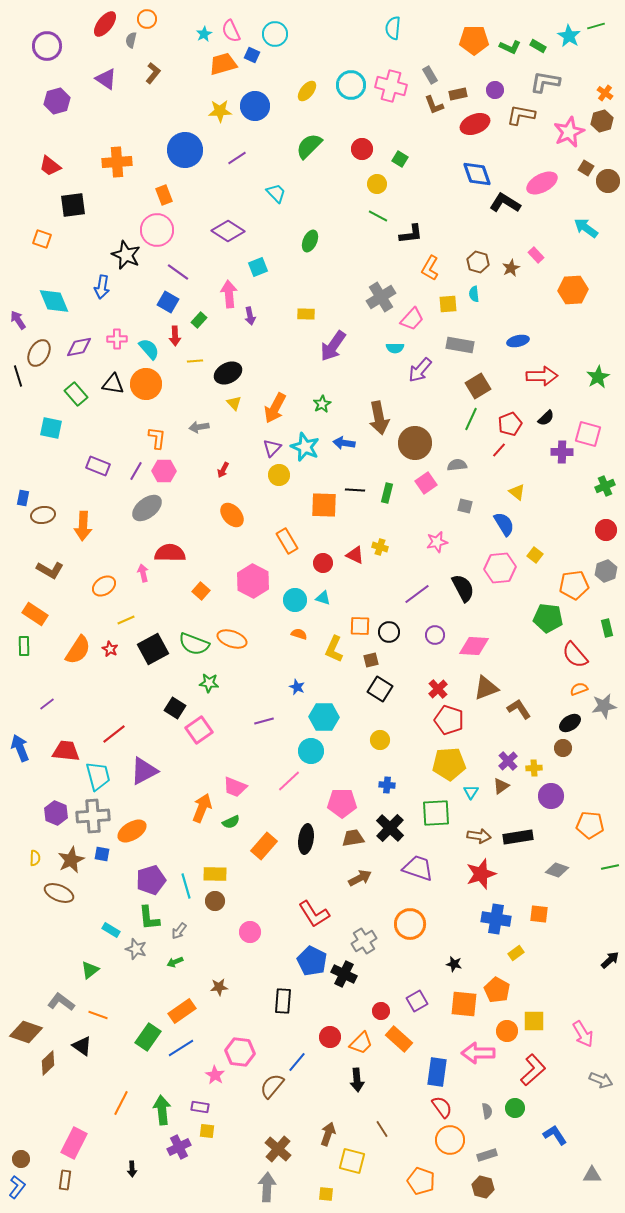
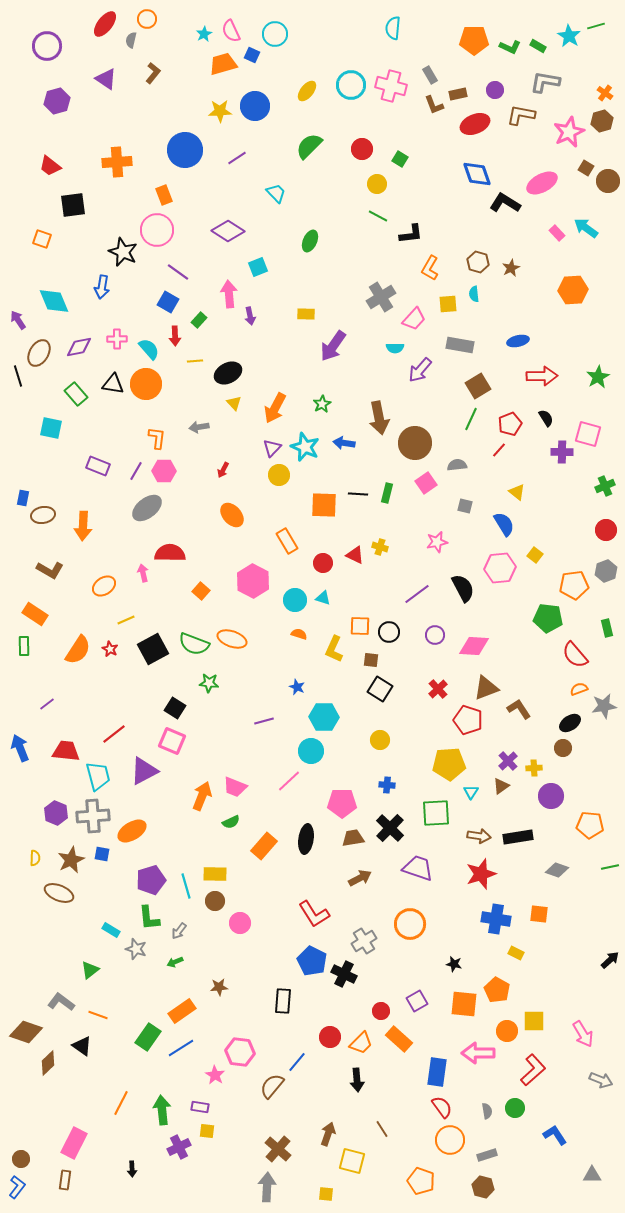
black star at (126, 255): moved 3 px left, 3 px up
pink rectangle at (536, 255): moved 21 px right, 22 px up
pink trapezoid at (412, 319): moved 2 px right
black semicircle at (546, 418): rotated 78 degrees counterclockwise
black line at (355, 490): moved 3 px right, 4 px down
brown square at (371, 660): rotated 21 degrees clockwise
red pentagon at (449, 720): moved 19 px right
pink square at (199, 730): moved 27 px left, 11 px down; rotated 32 degrees counterclockwise
orange arrow at (202, 808): moved 12 px up
pink circle at (250, 932): moved 10 px left, 9 px up
yellow rectangle at (516, 953): rotated 63 degrees clockwise
